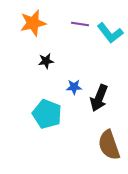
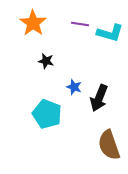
orange star: rotated 24 degrees counterclockwise
cyan L-shape: rotated 36 degrees counterclockwise
black star: rotated 21 degrees clockwise
blue star: rotated 21 degrees clockwise
